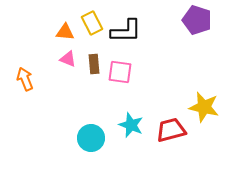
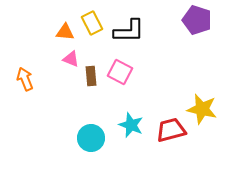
black L-shape: moved 3 px right
pink triangle: moved 3 px right
brown rectangle: moved 3 px left, 12 px down
pink square: rotated 20 degrees clockwise
yellow star: moved 2 px left, 2 px down
